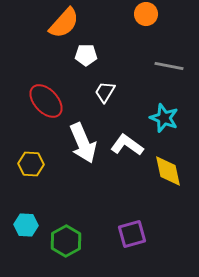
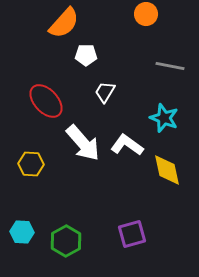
gray line: moved 1 px right
white arrow: rotated 18 degrees counterclockwise
yellow diamond: moved 1 px left, 1 px up
cyan hexagon: moved 4 px left, 7 px down
